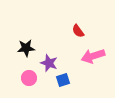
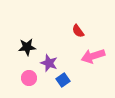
black star: moved 1 px right, 1 px up
blue square: rotated 16 degrees counterclockwise
